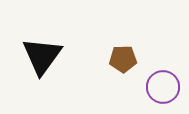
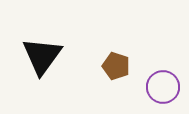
brown pentagon: moved 7 px left, 7 px down; rotated 20 degrees clockwise
